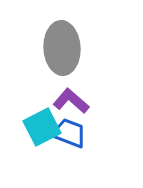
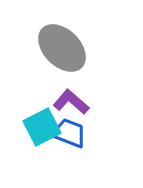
gray ellipse: rotated 42 degrees counterclockwise
purple L-shape: moved 1 px down
